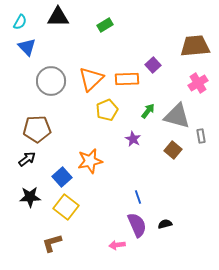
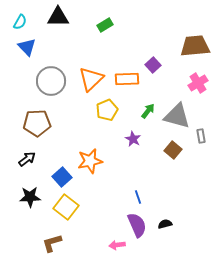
brown pentagon: moved 6 px up
